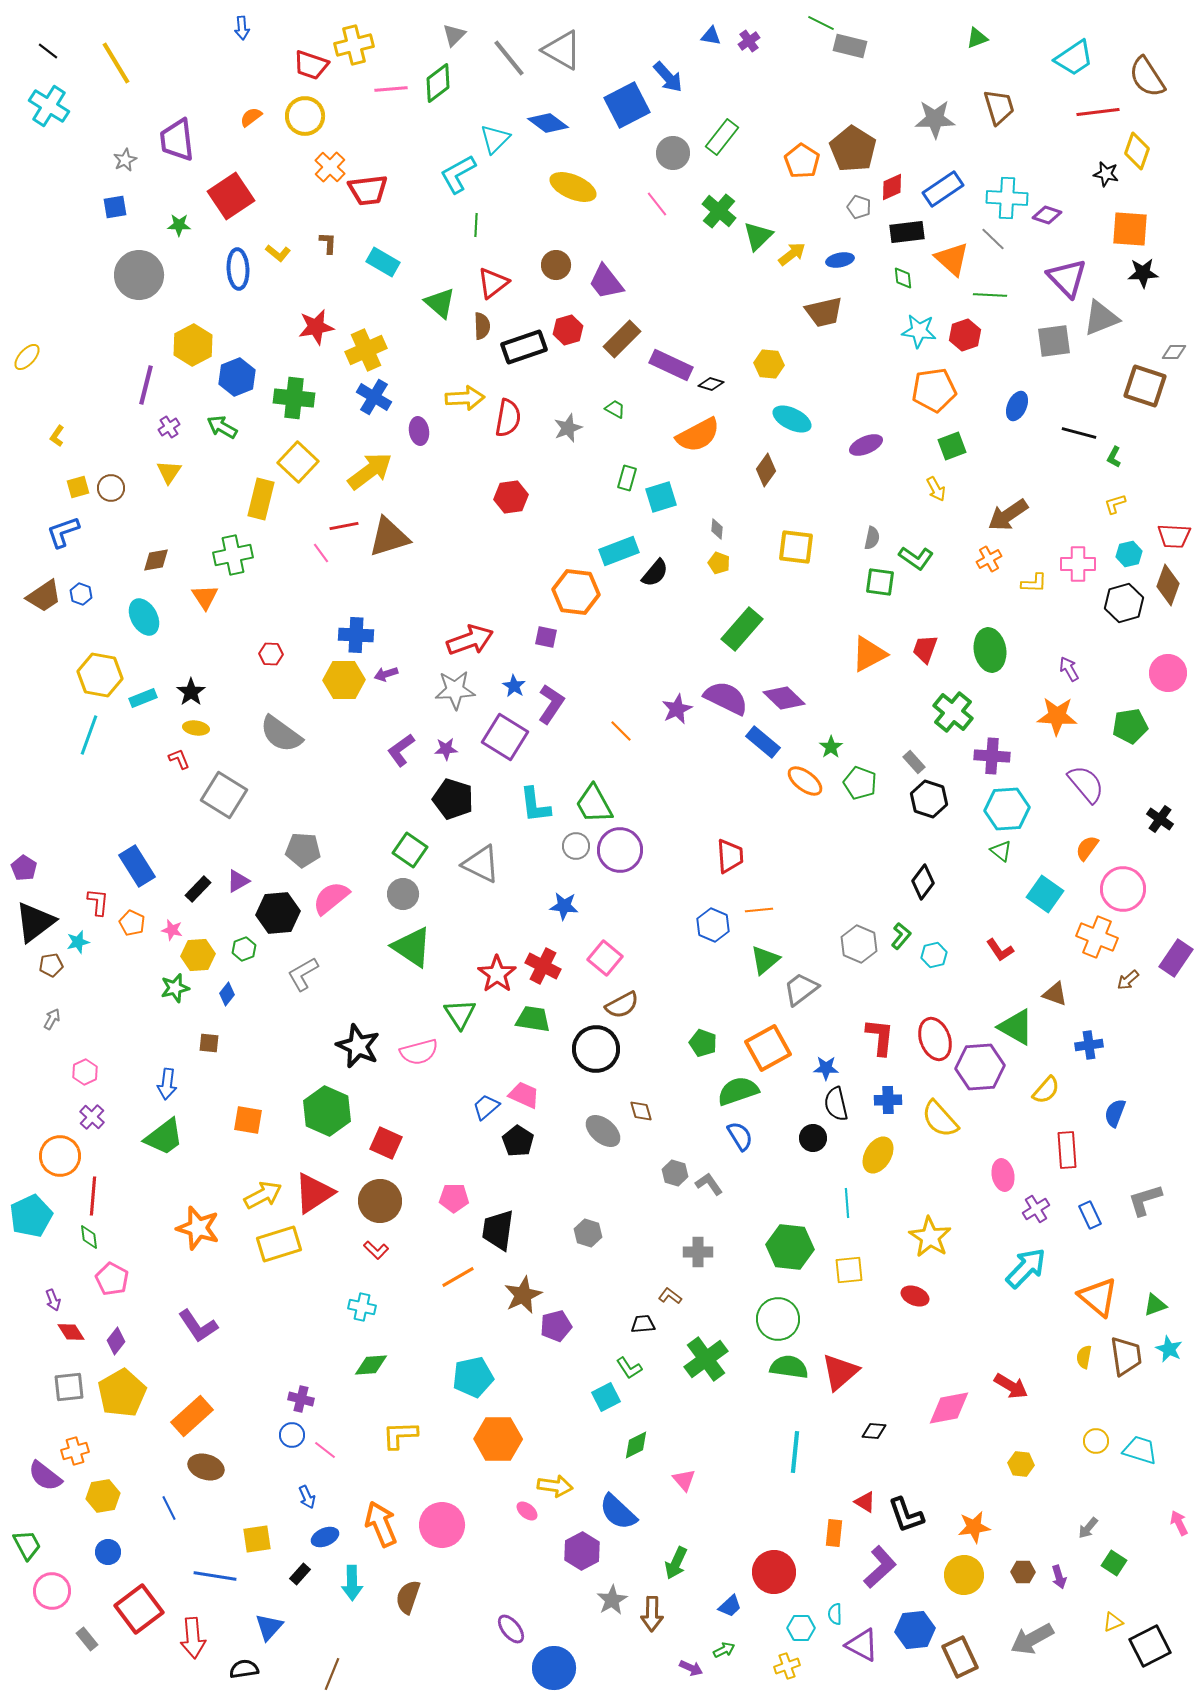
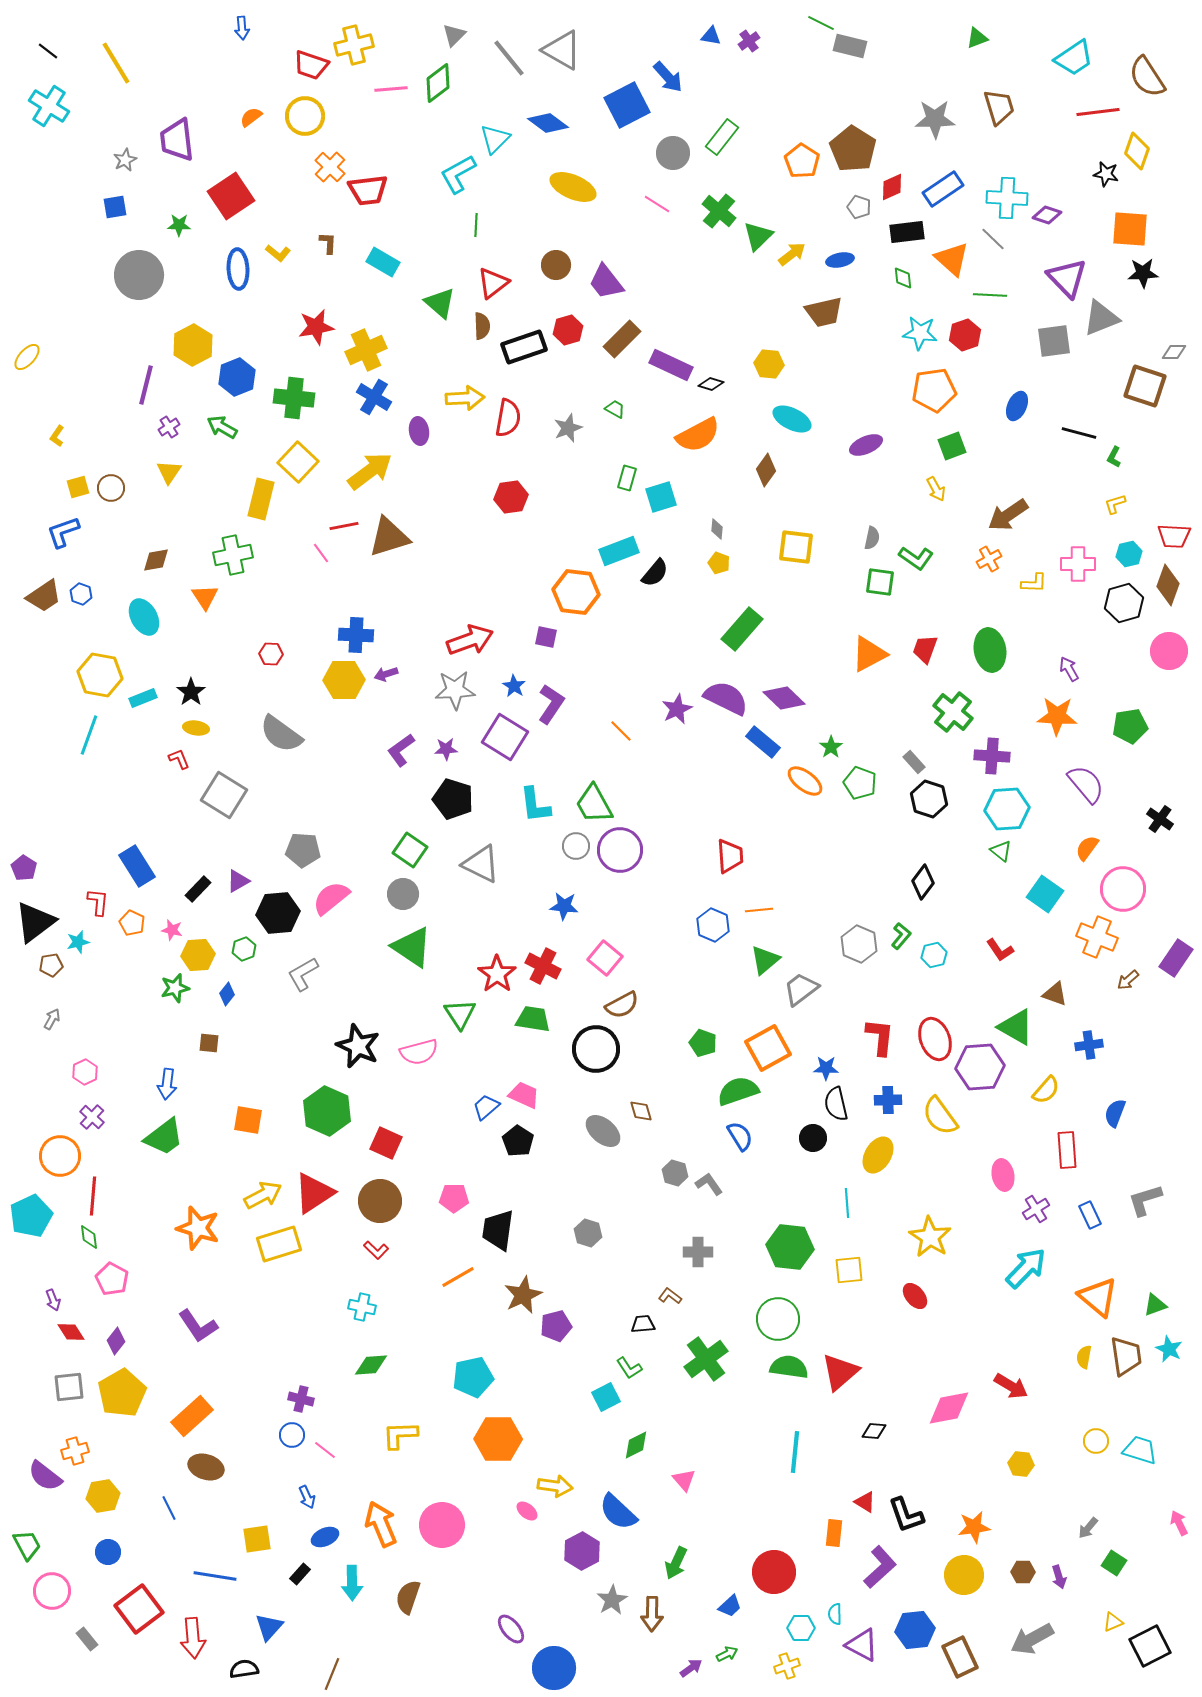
pink line at (657, 204): rotated 20 degrees counterclockwise
cyan star at (919, 331): moved 1 px right, 2 px down
pink circle at (1168, 673): moved 1 px right, 22 px up
yellow semicircle at (940, 1119): moved 3 px up; rotated 6 degrees clockwise
red ellipse at (915, 1296): rotated 28 degrees clockwise
green arrow at (724, 1650): moved 3 px right, 4 px down
purple arrow at (691, 1668): rotated 60 degrees counterclockwise
